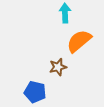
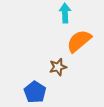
blue pentagon: rotated 20 degrees clockwise
